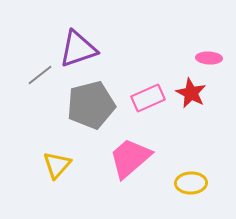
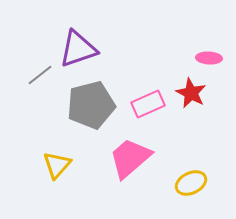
pink rectangle: moved 6 px down
yellow ellipse: rotated 24 degrees counterclockwise
